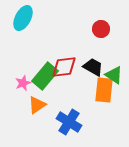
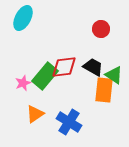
orange triangle: moved 2 px left, 9 px down
